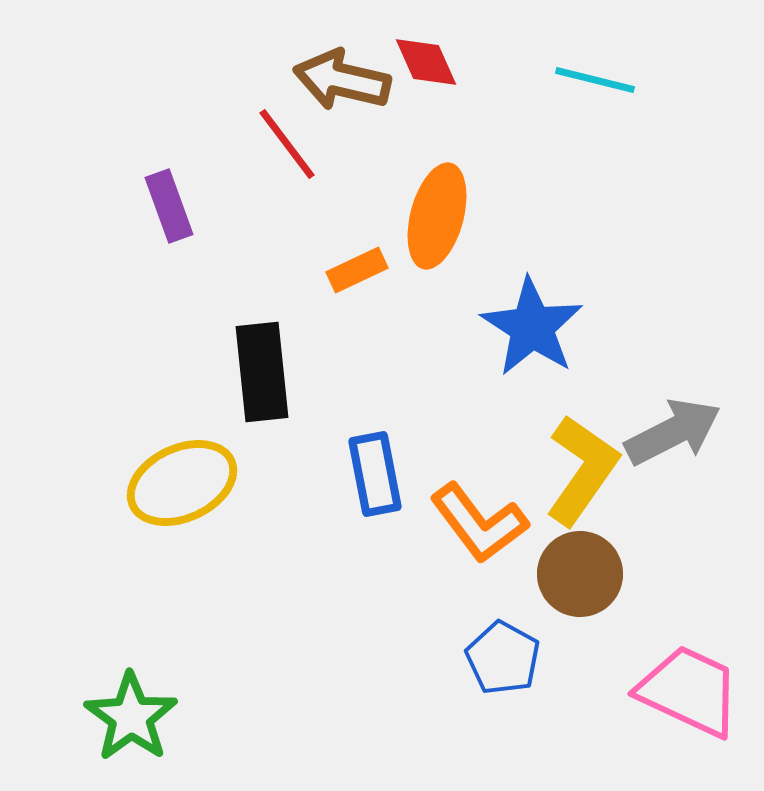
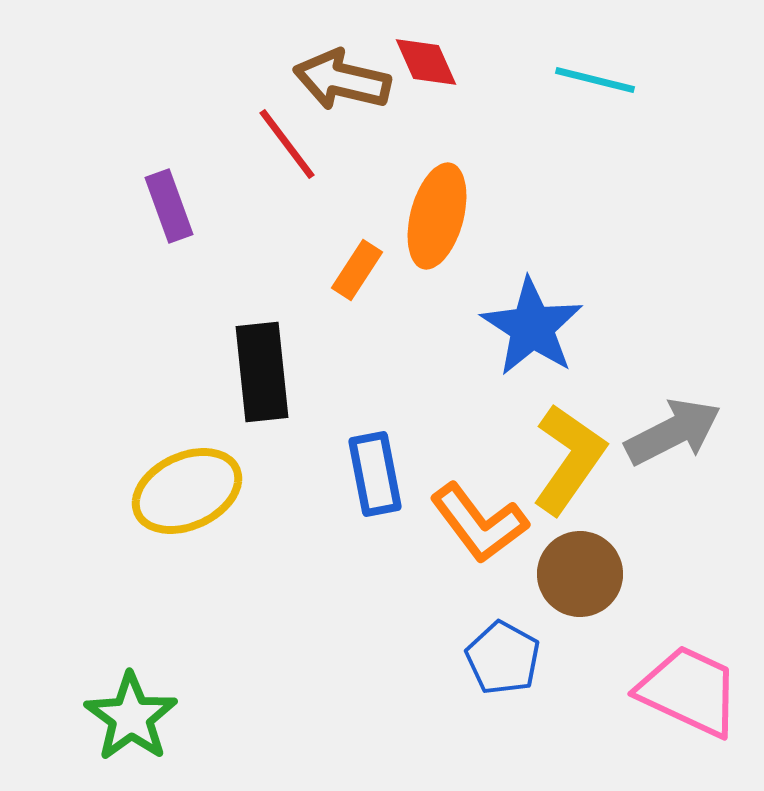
orange rectangle: rotated 32 degrees counterclockwise
yellow L-shape: moved 13 px left, 11 px up
yellow ellipse: moved 5 px right, 8 px down
